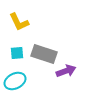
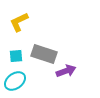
yellow L-shape: rotated 90 degrees clockwise
cyan square: moved 1 px left, 3 px down
cyan ellipse: rotated 10 degrees counterclockwise
